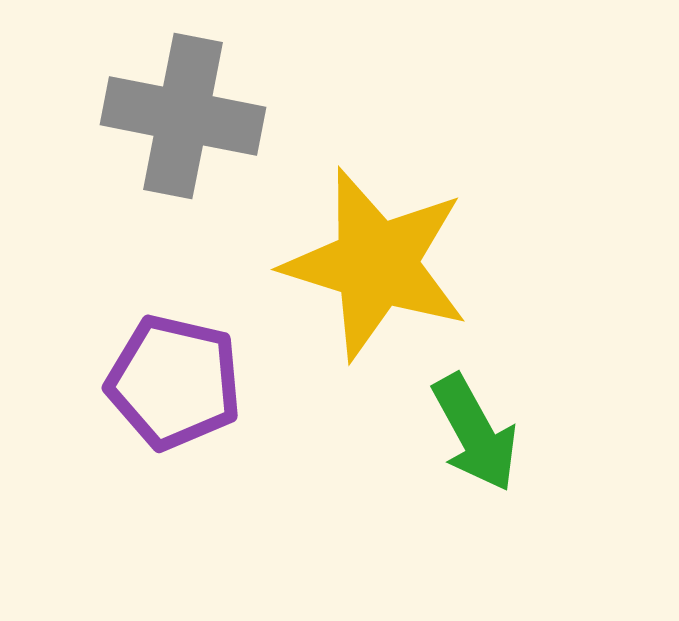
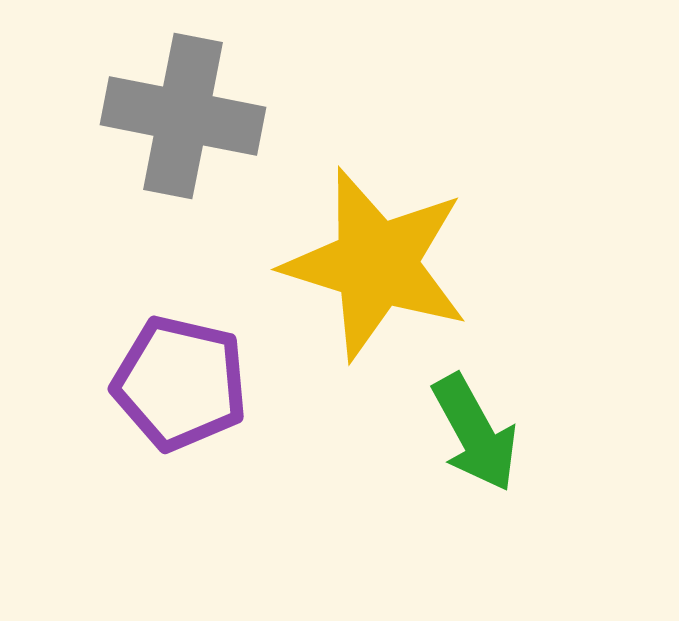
purple pentagon: moved 6 px right, 1 px down
